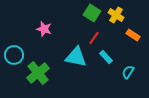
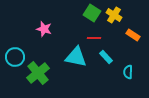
yellow cross: moved 2 px left
red line: rotated 56 degrees clockwise
cyan circle: moved 1 px right, 2 px down
cyan semicircle: rotated 32 degrees counterclockwise
